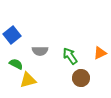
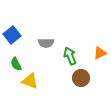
gray semicircle: moved 6 px right, 8 px up
green arrow: rotated 12 degrees clockwise
green semicircle: rotated 144 degrees counterclockwise
yellow triangle: moved 2 px right, 1 px down; rotated 36 degrees clockwise
